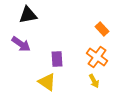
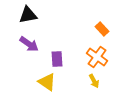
purple arrow: moved 8 px right
